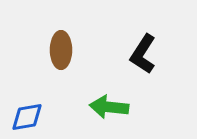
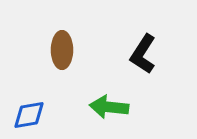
brown ellipse: moved 1 px right
blue diamond: moved 2 px right, 2 px up
